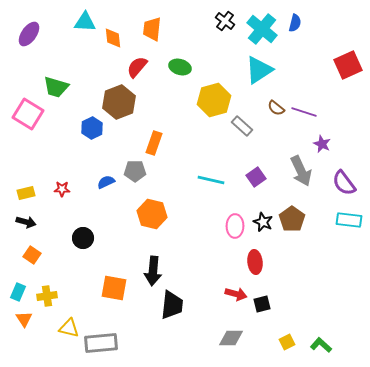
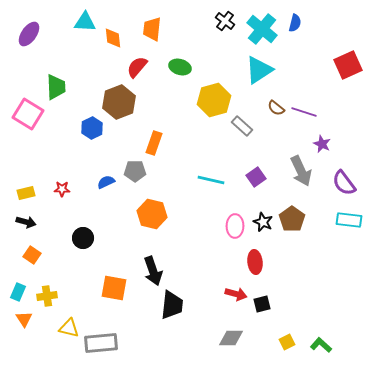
green trapezoid at (56, 87): rotated 108 degrees counterclockwise
black arrow at (153, 271): rotated 24 degrees counterclockwise
